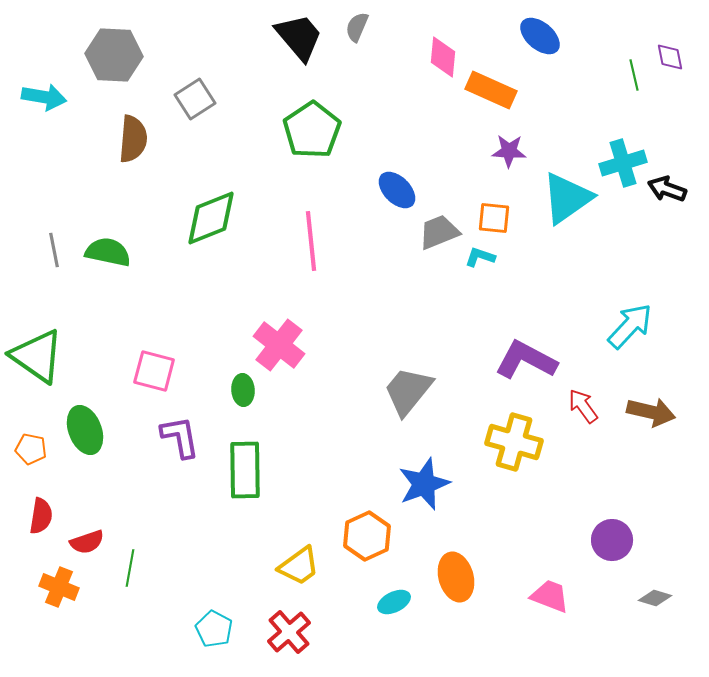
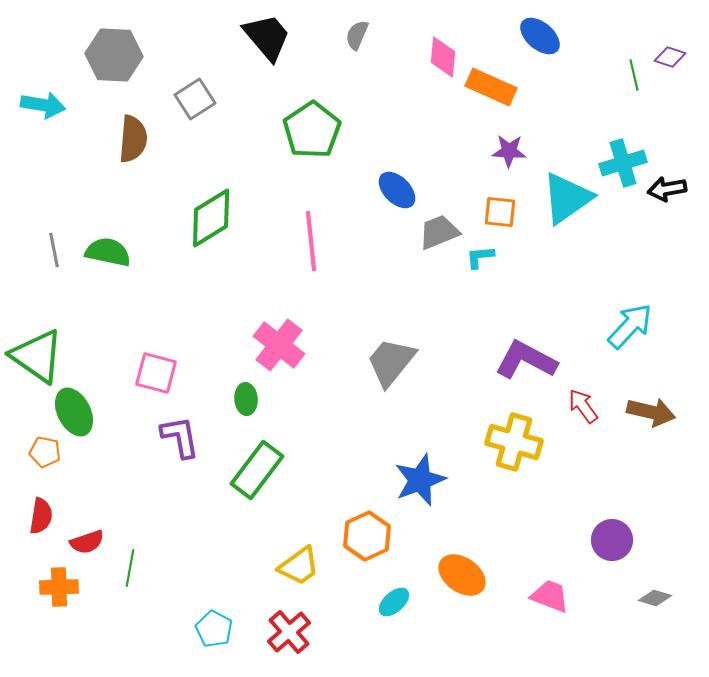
gray semicircle at (357, 27): moved 8 px down
black trapezoid at (299, 37): moved 32 px left
purple diamond at (670, 57): rotated 60 degrees counterclockwise
orange rectangle at (491, 90): moved 3 px up
cyan arrow at (44, 97): moved 1 px left, 8 px down
black arrow at (667, 189): rotated 30 degrees counterclockwise
green diamond at (211, 218): rotated 10 degrees counterclockwise
orange square at (494, 218): moved 6 px right, 6 px up
cyan L-shape at (480, 257): rotated 24 degrees counterclockwise
pink square at (154, 371): moved 2 px right, 2 px down
green ellipse at (243, 390): moved 3 px right, 9 px down
gray trapezoid at (408, 391): moved 17 px left, 29 px up
green ellipse at (85, 430): moved 11 px left, 18 px up; rotated 6 degrees counterclockwise
orange pentagon at (31, 449): moved 14 px right, 3 px down
green rectangle at (245, 470): moved 12 px right; rotated 38 degrees clockwise
blue star at (424, 484): moved 4 px left, 4 px up
orange ellipse at (456, 577): moved 6 px right, 2 px up; rotated 39 degrees counterclockwise
orange cross at (59, 587): rotated 24 degrees counterclockwise
cyan ellipse at (394, 602): rotated 16 degrees counterclockwise
